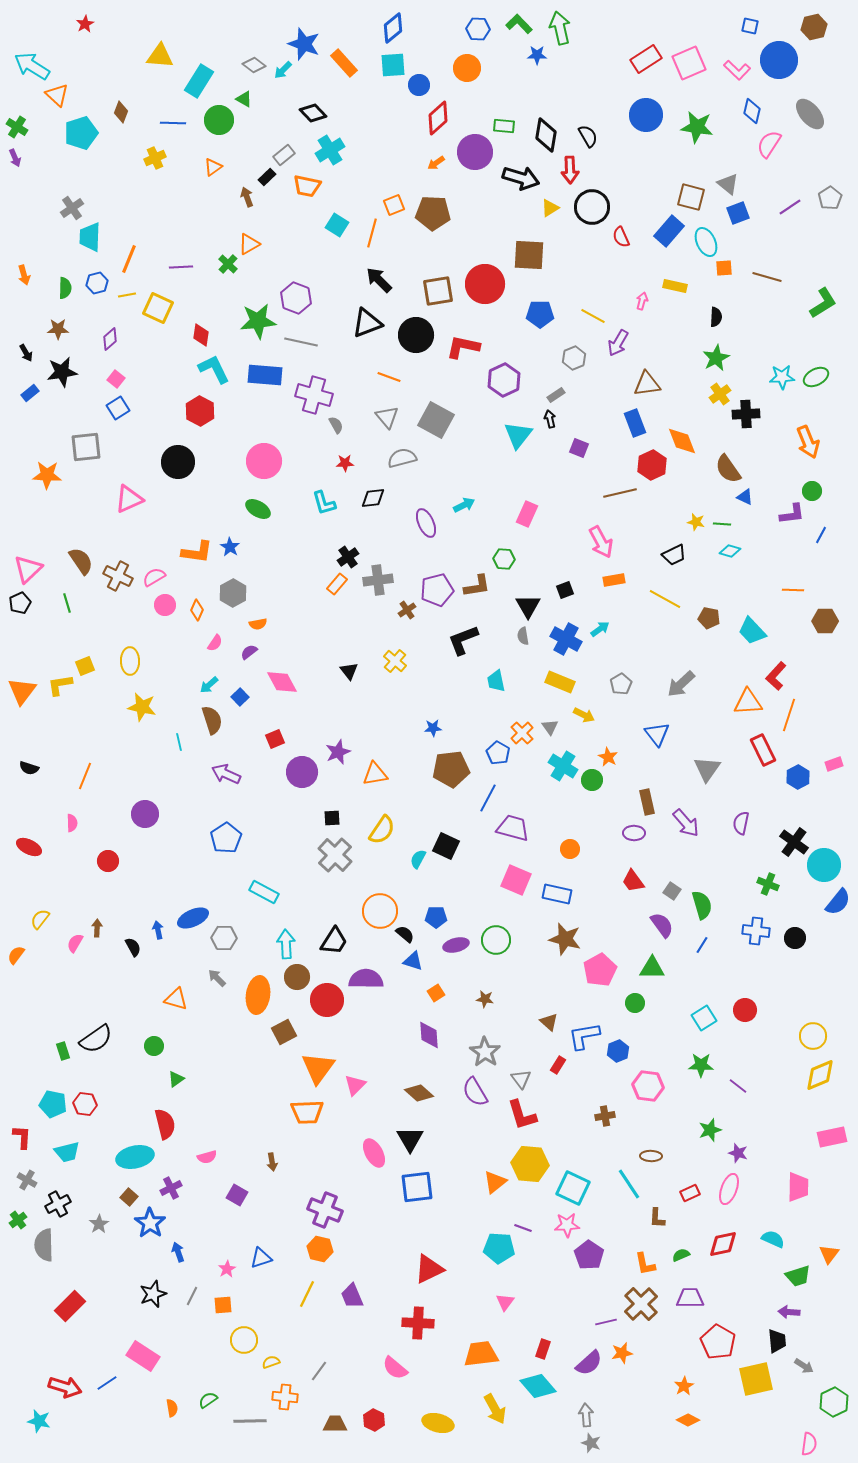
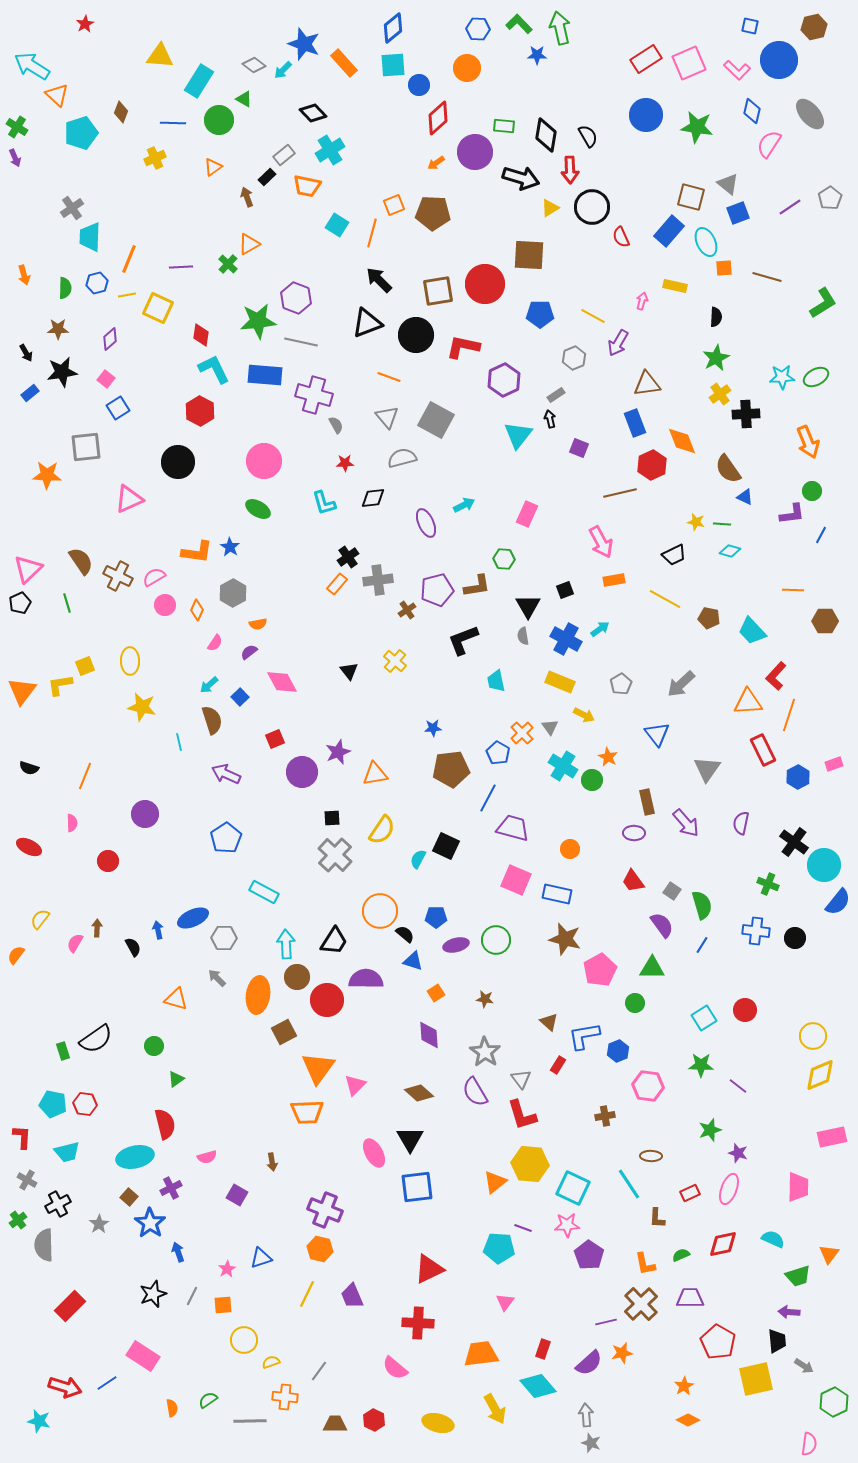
pink square at (116, 379): moved 10 px left
